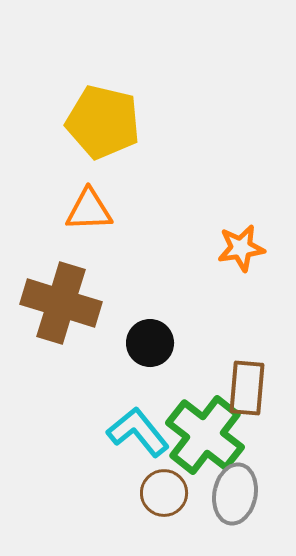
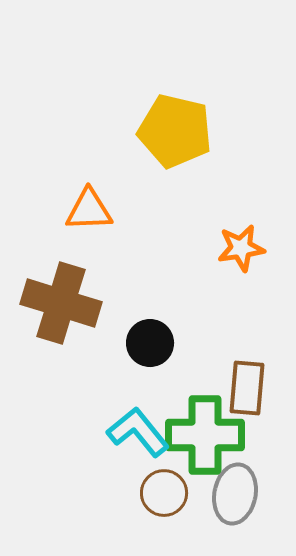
yellow pentagon: moved 72 px right, 9 px down
green cross: rotated 38 degrees counterclockwise
